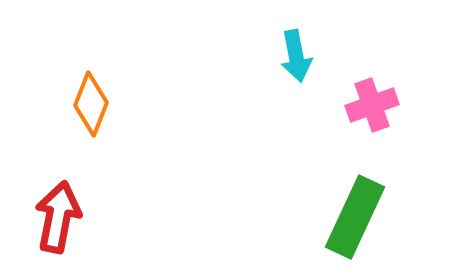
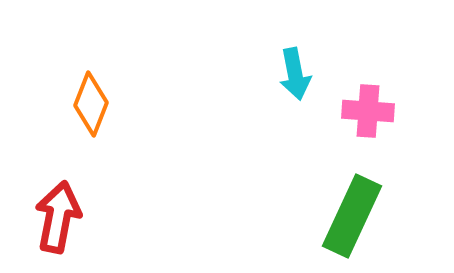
cyan arrow: moved 1 px left, 18 px down
pink cross: moved 4 px left, 6 px down; rotated 24 degrees clockwise
green rectangle: moved 3 px left, 1 px up
